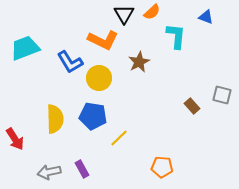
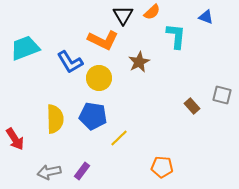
black triangle: moved 1 px left, 1 px down
purple rectangle: moved 2 px down; rotated 66 degrees clockwise
